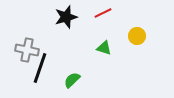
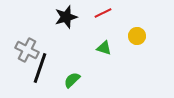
gray cross: rotated 15 degrees clockwise
